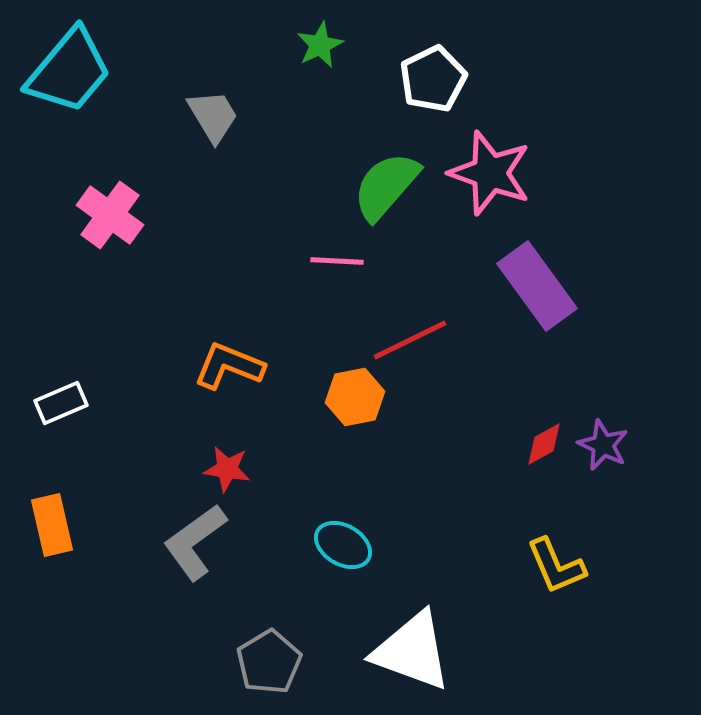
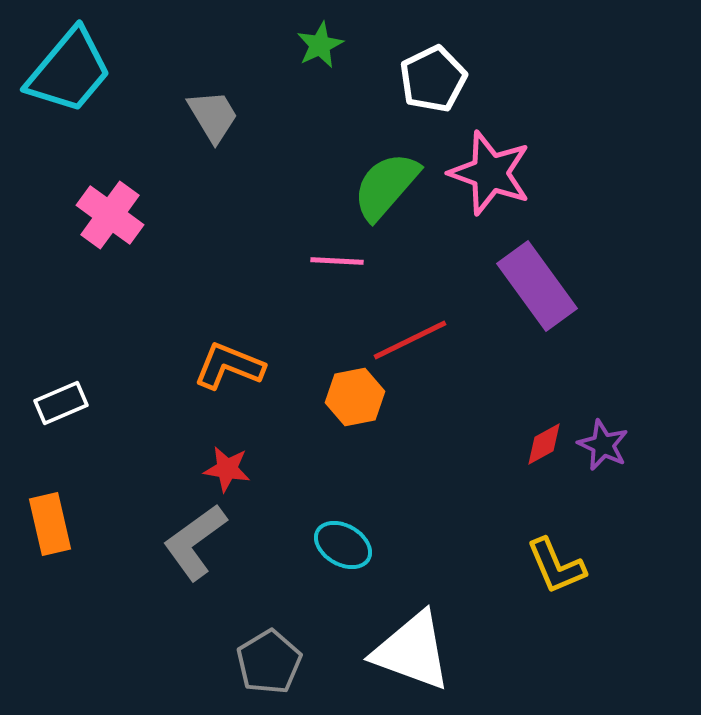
orange rectangle: moved 2 px left, 1 px up
